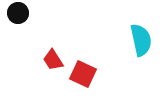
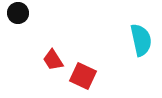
red square: moved 2 px down
